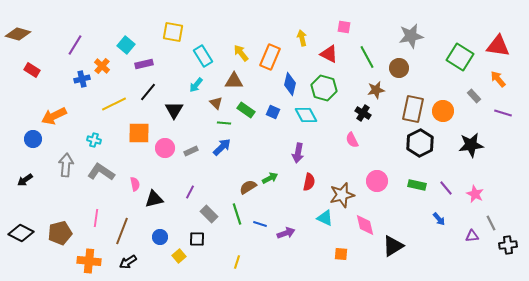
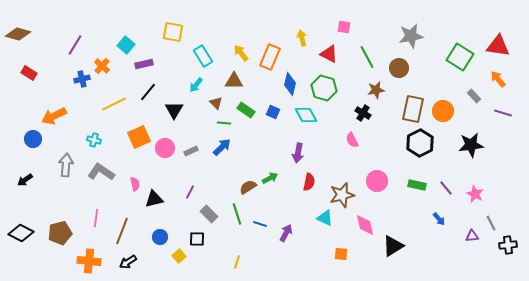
red rectangle at (32, 70): moved 3 px left, 3 px down
orange square at (139, 133): moved 4 px down; rotated 25 degrees counterclockwise
purple arrow at (286, 233): rotated 42 degrees counterclockwise
